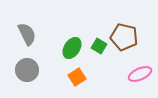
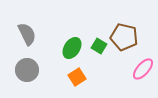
pink ellipse: moved 3 px right, 5 px up; rotated 25 degrees counterclockwise
